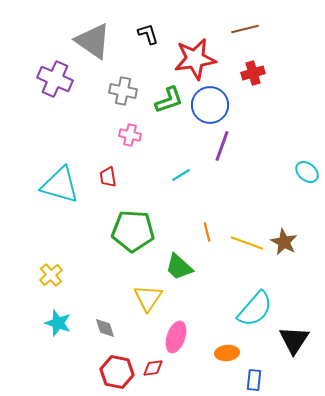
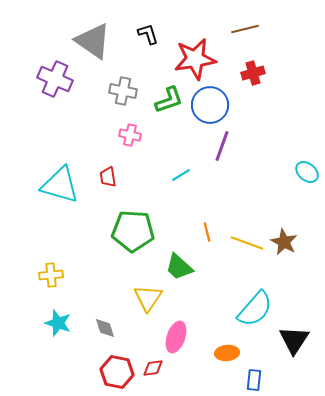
yellow cross: rotated 35 degrees clockwise
